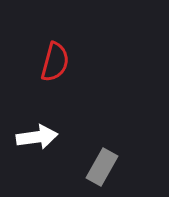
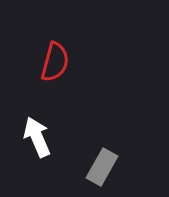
white arrow: rotated 105 degrees counterclockwise
